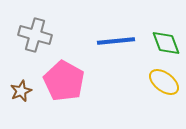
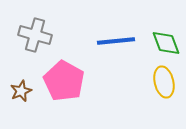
yellow ellipse: rotated 40 degrees clockwise
